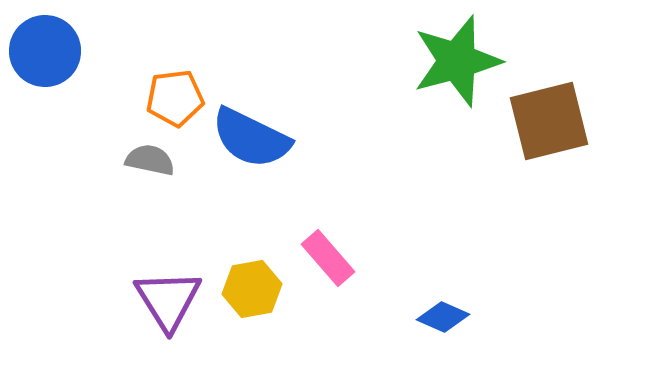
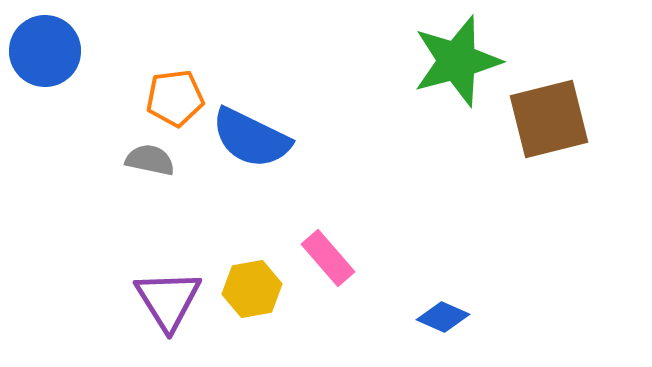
brown square: moved 2 px up
